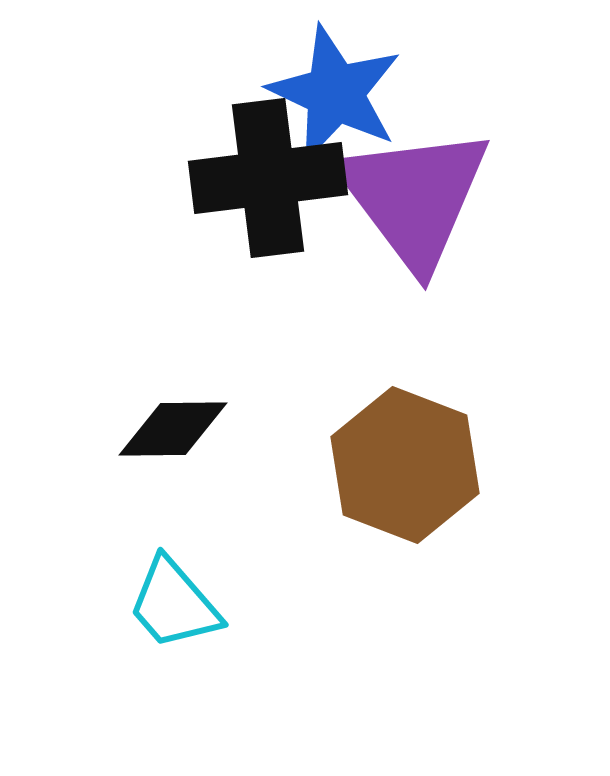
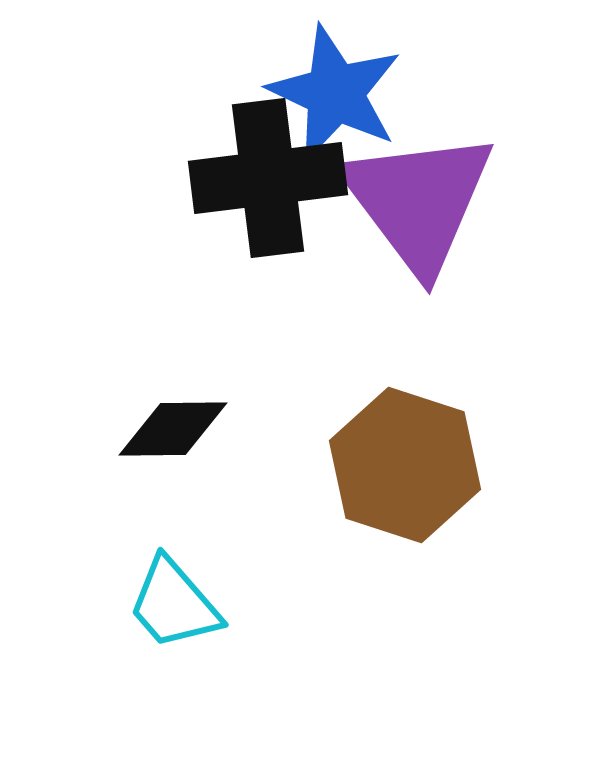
purple triangle: moved 4 px right, 4 px down
brown hexagon: rotated 3 degrees counterclockwise
